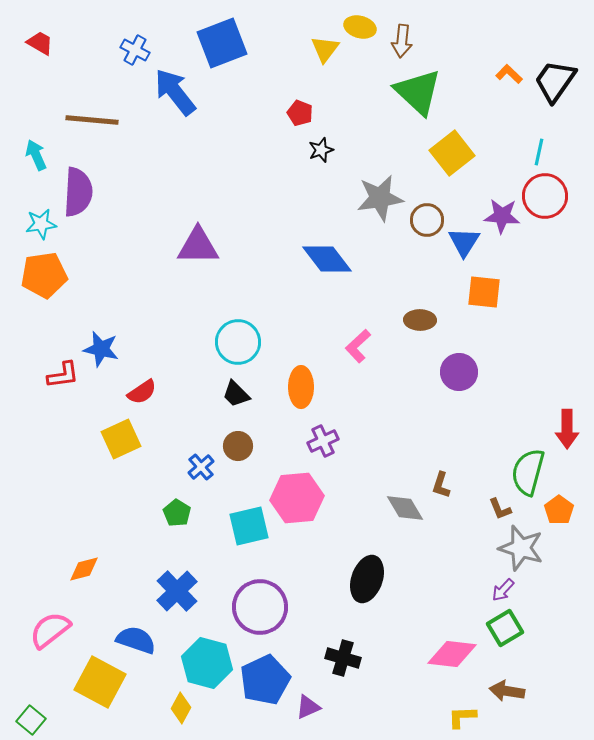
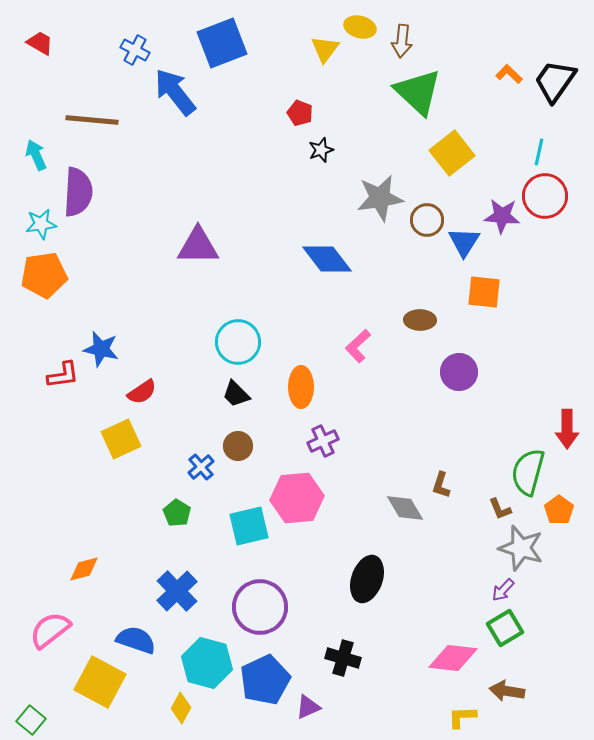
pink diamond at (452, 654): moved 1 px right, 4 px down
